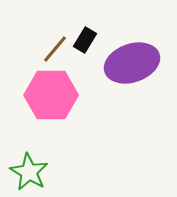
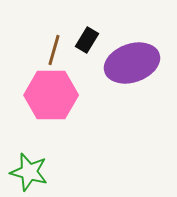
black rectangle: moved 2 px right
brown line: moved 1 px left, 1 px down; rotated 24 degrees counterclockwise
green star: rotated 15 degrees counterclockwise
